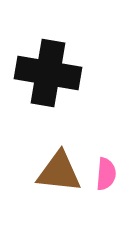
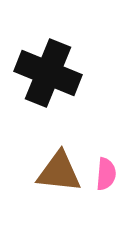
black cross: rotated 12 degrees clockwise
